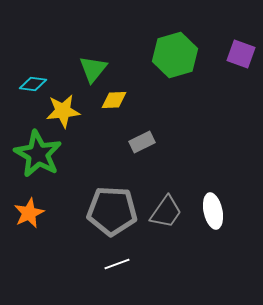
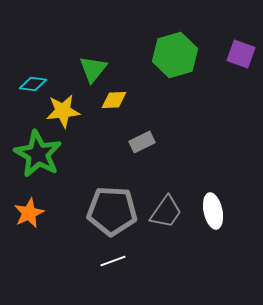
white line: moved 4 px left, 3 px up
